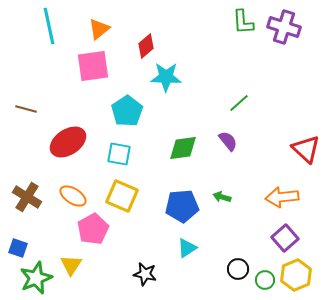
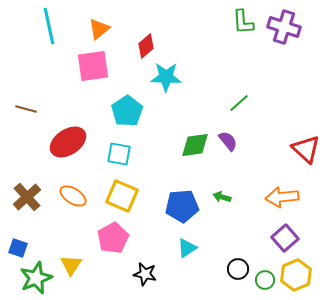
green diamond: moved 12 px right, 3 px up
brown cross: rotated 16 degrees clockwise
pink pentagon: moved 20 px right, 9 px down
